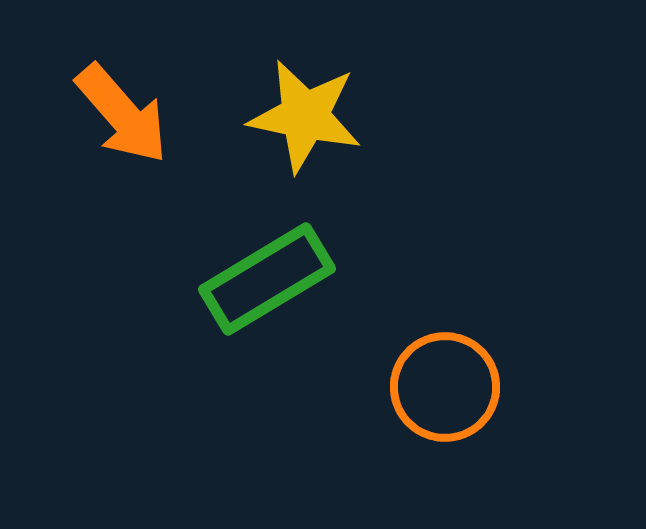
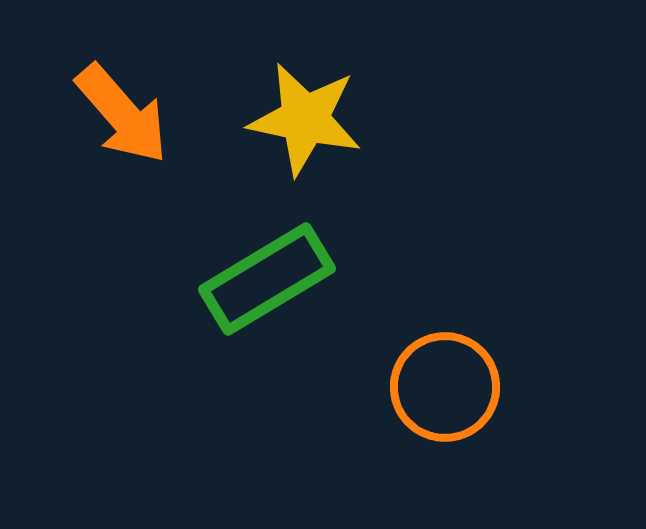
yellow star: moved 3 px down
